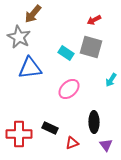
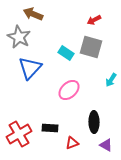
brown arrow: rotated 72 degrees clockwise
blue triangle: rotated 40 degrees counterclockwise
pink ellipse: moved 1 px down
black rectangle: rotated 21 degrees counterclockwise
red cross: rotated 30 degrees counterclockwise
purple triangle: rotated 24 degrees counterclockwise
